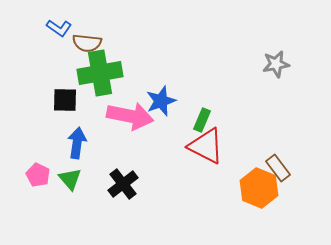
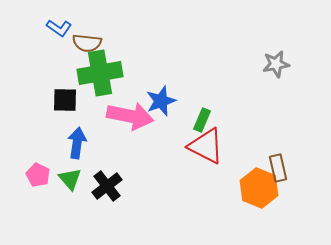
brown rectangle: rotated 24 degrees clockwise
black cross: moved 16 px left, 2 px down
